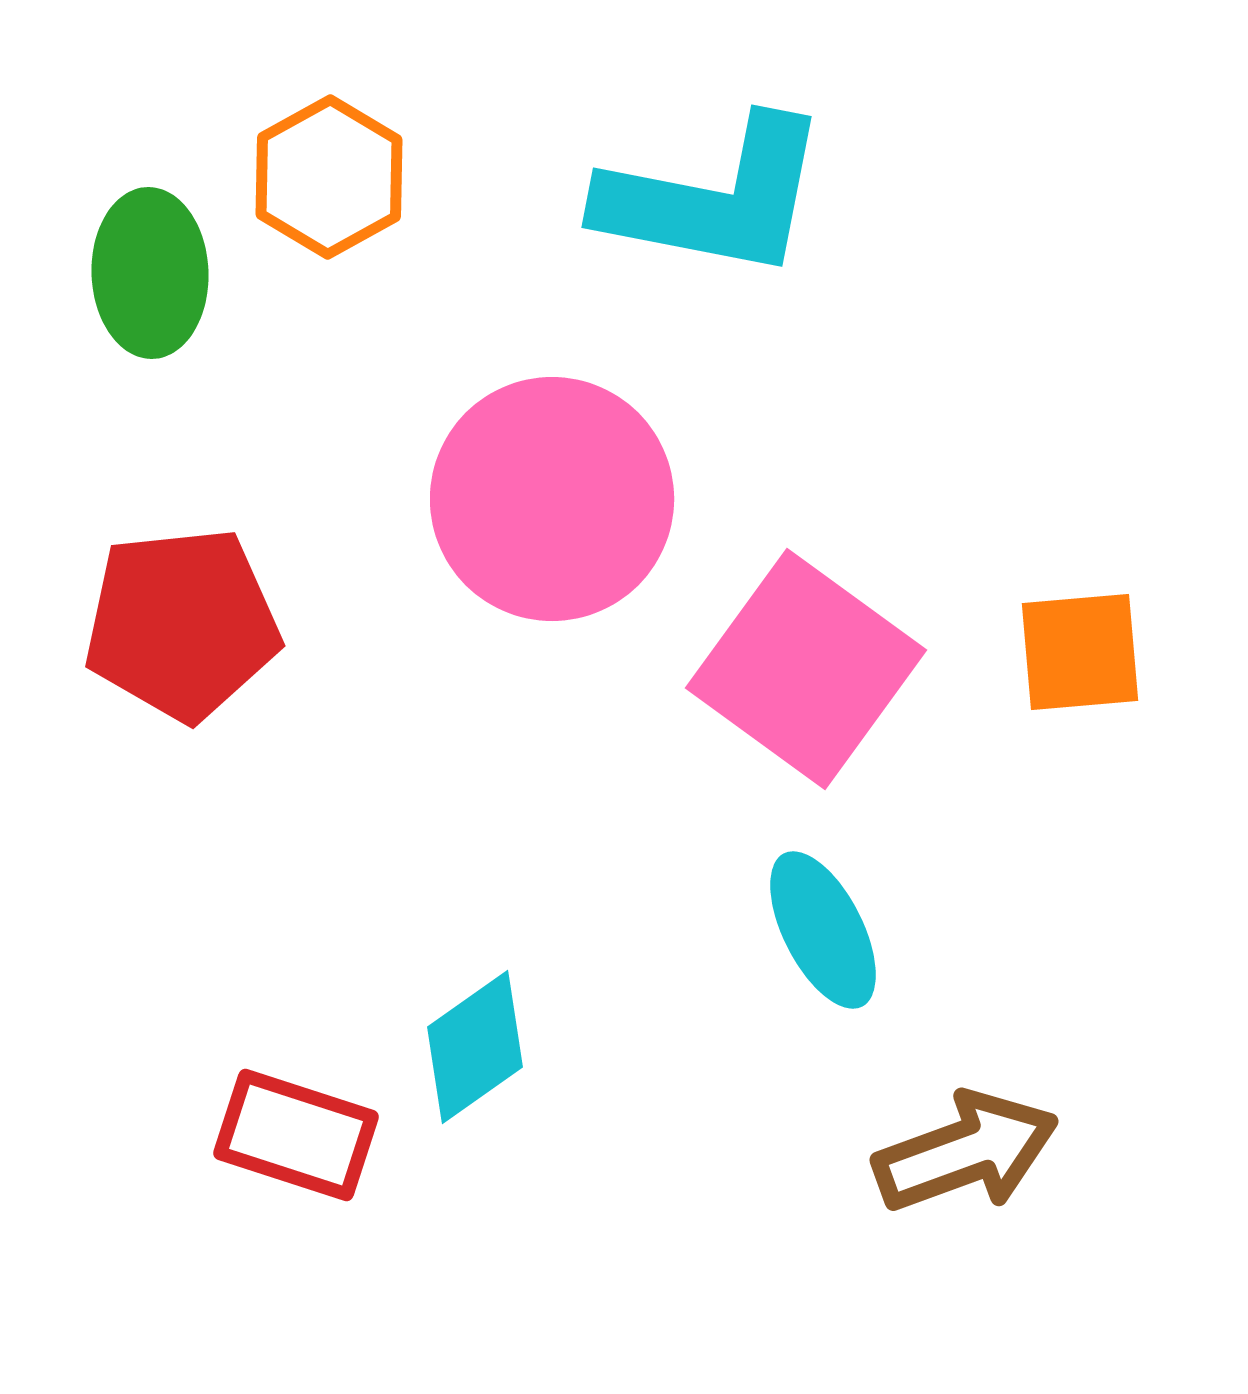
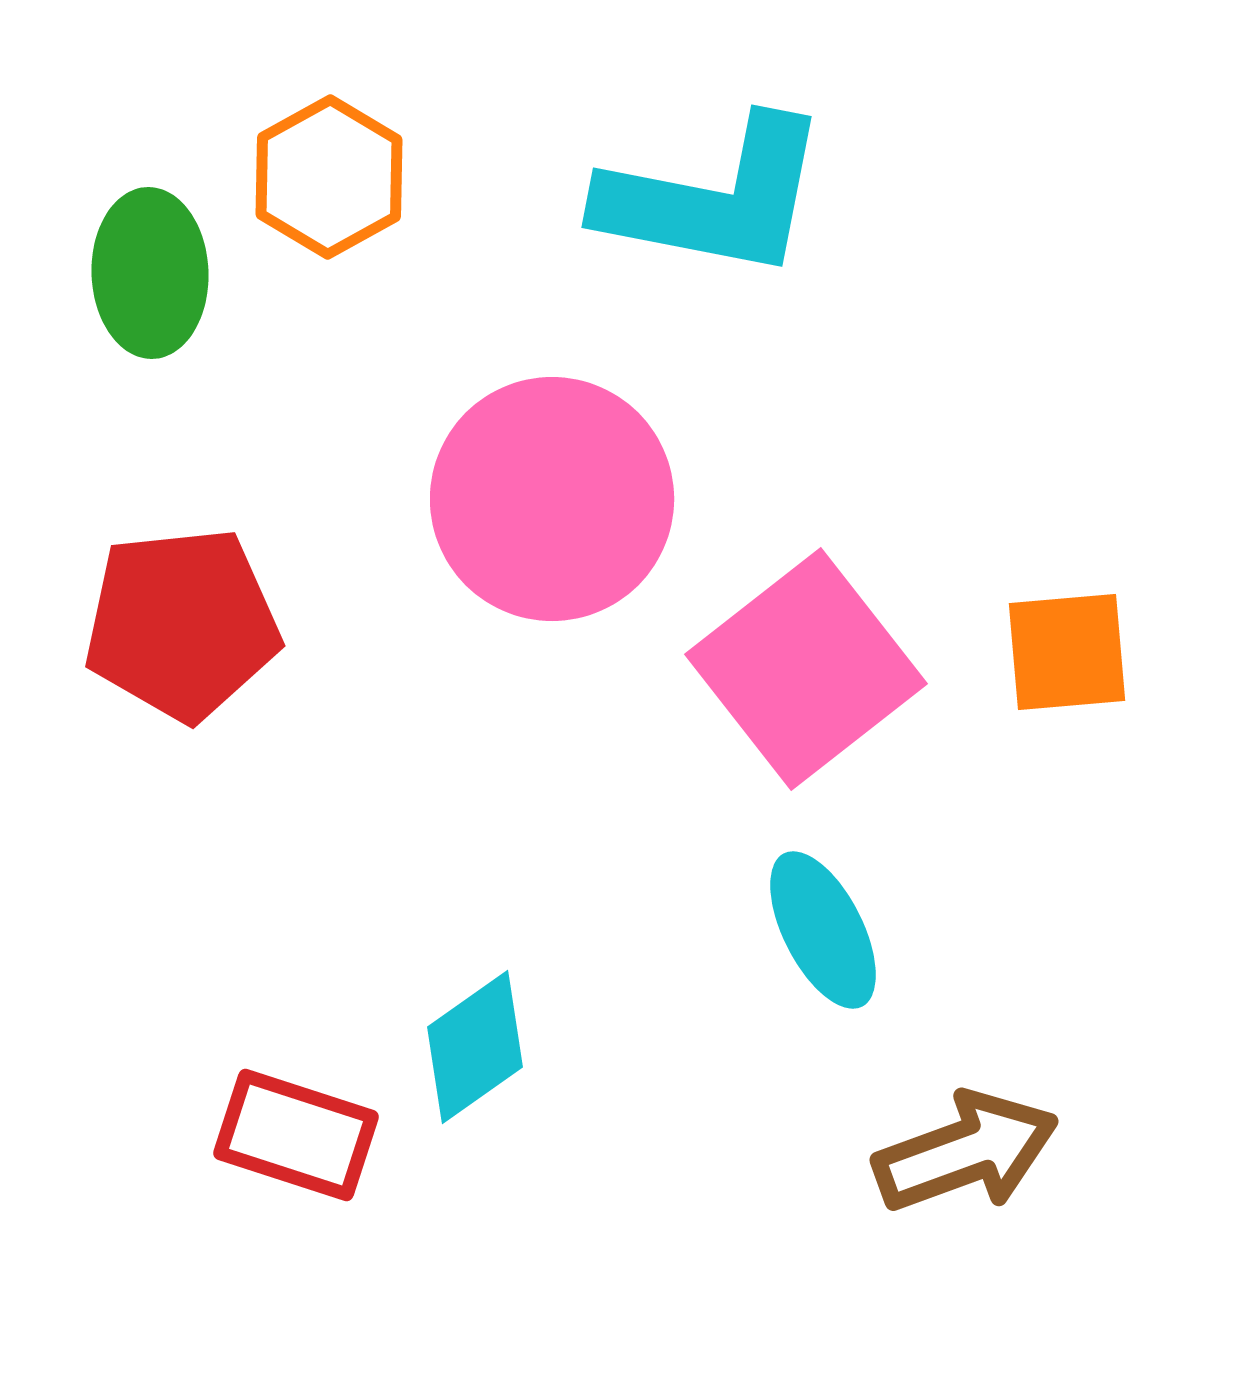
orange square: moved 13 px left
pink square: rotated 16 degrees clockwise
